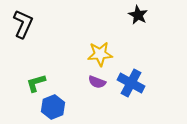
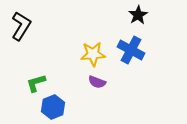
black star: rotated 12 degrees clockwise
black L-shape: moved 2 px left, 2 px down; rotated 8 degrees clockwise
yellow star: moved 7 px left
blue cross: moved 33 px up
